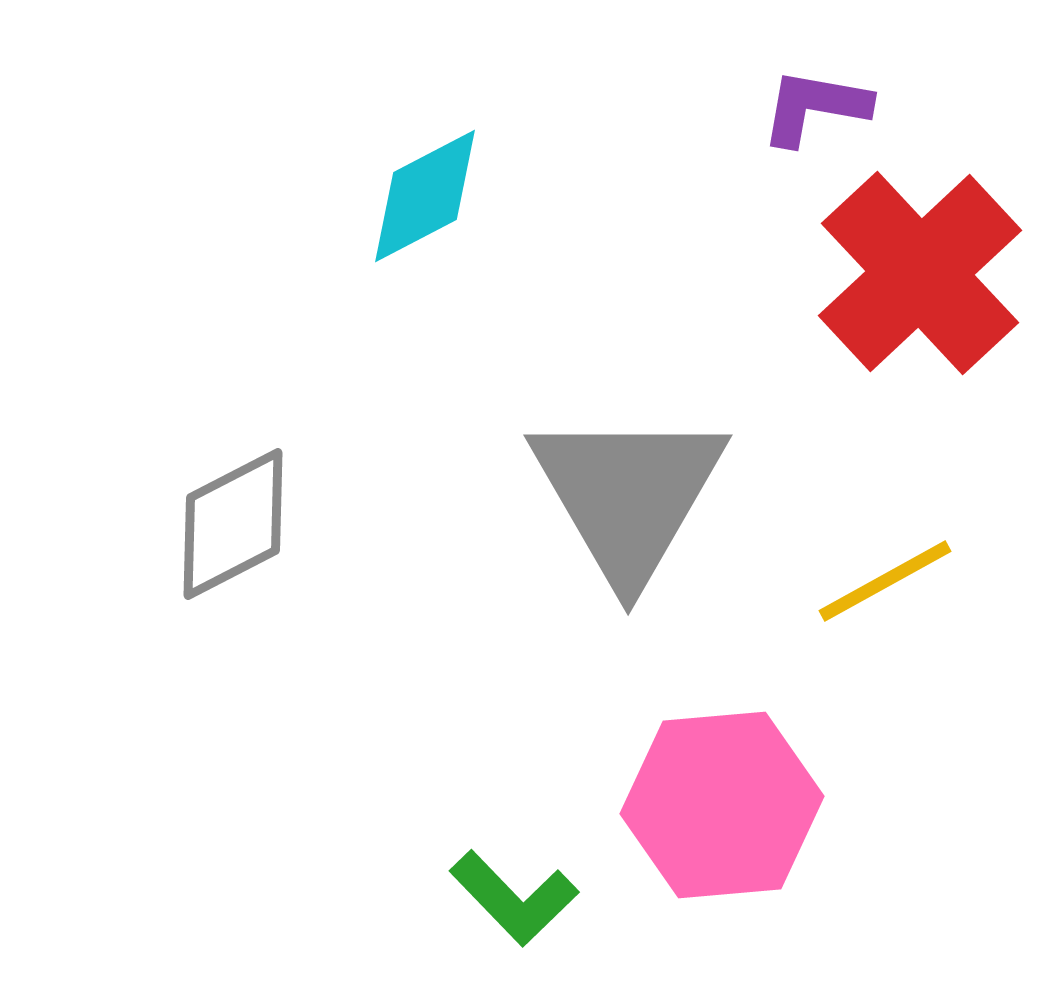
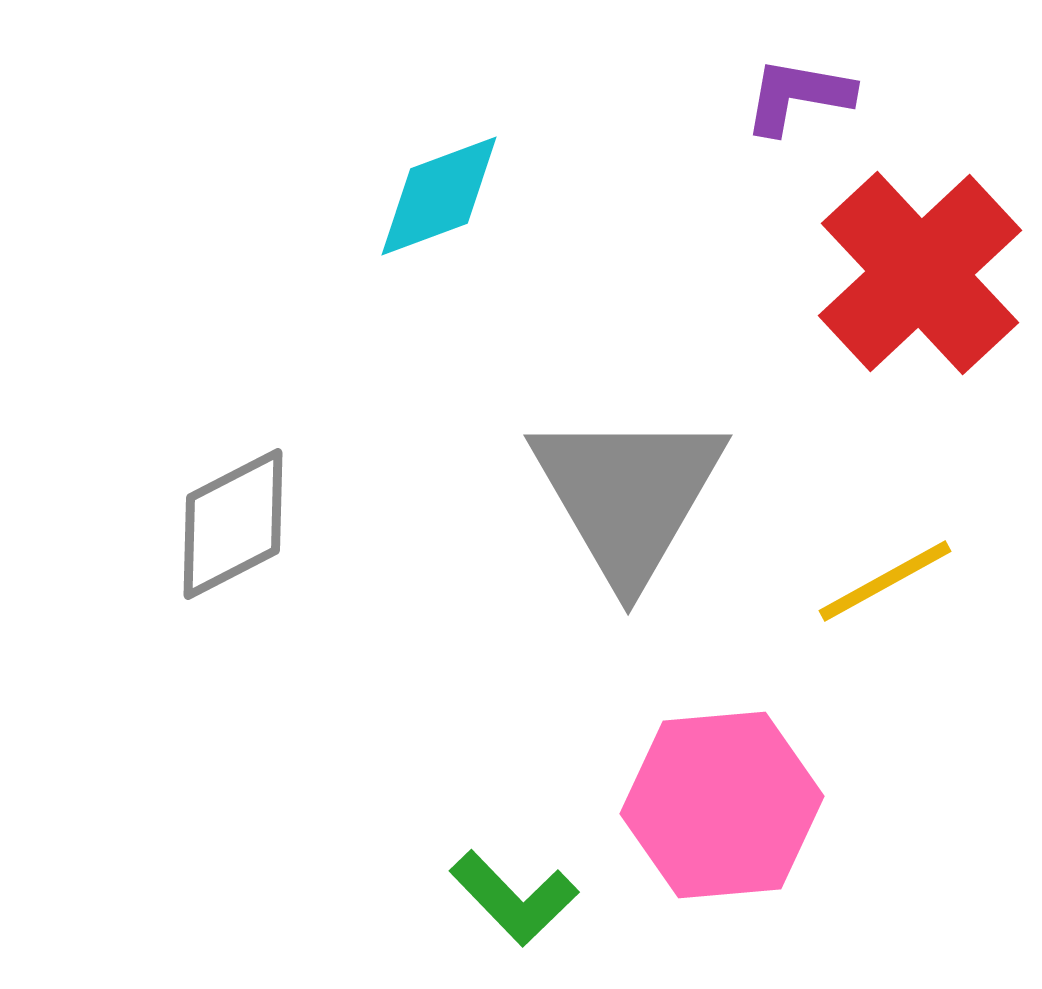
purple L-shape: moved 17 px left, 11 px up
cyan diamond: moved 14 px right; rotated 7 degrees clockwise
